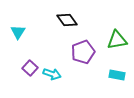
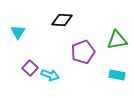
black diamond: moved 5 px left; rotated 50 degrees counterclockwise
cyan arrow: moved 2 px left, 1 px down
